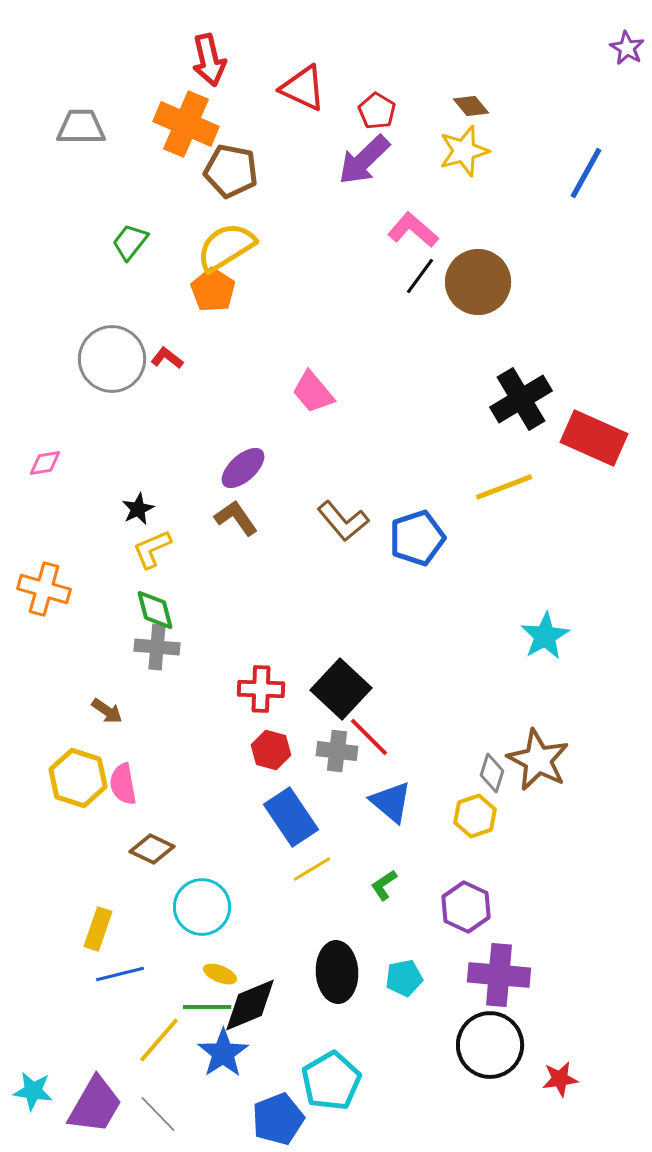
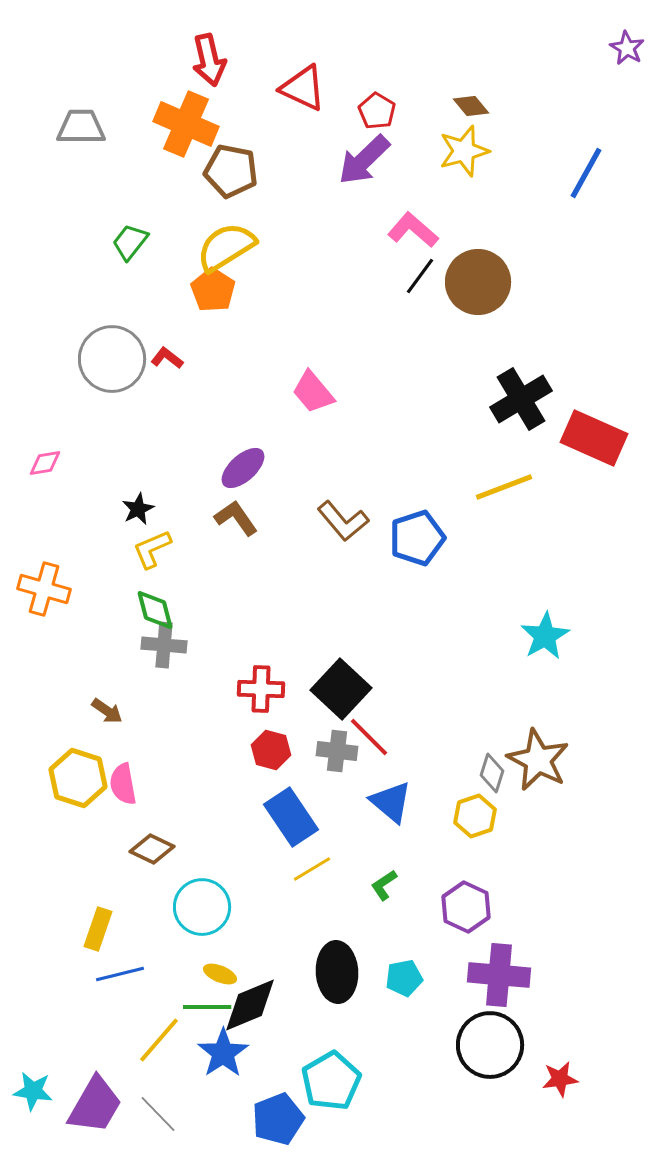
gray cross at (157, 647): moved 7 px right, 2 px up
